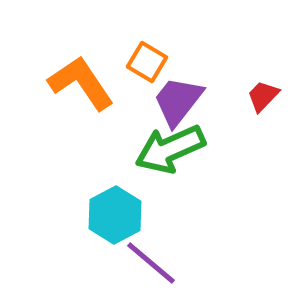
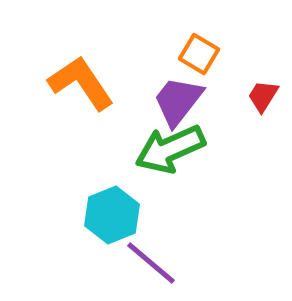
orange square: moved 52 px right, 8 px up
red trapezoid: rotated 12 degrees counterclockwise
cyan hexagon: moved 3 px left; rotated 6 degrees clockwise
